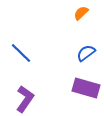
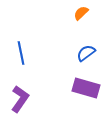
blue line: rotated 35 degrees clockwise
purple L-shape: moved 5 px left
